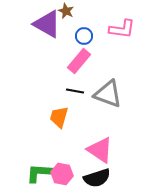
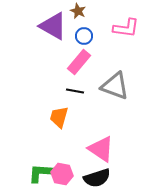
brown star: moved 12 px right
purple triangle: moved 6 px right, 2 px down
pink L-shape: moved 4 px right, 1 px up
pink rectangle: moved 1 px down
gray triangle: moved 7 px right, 8 px up
pink triangle: moved 1 px right, 1 px up
green L-shape: moved 2 px right
